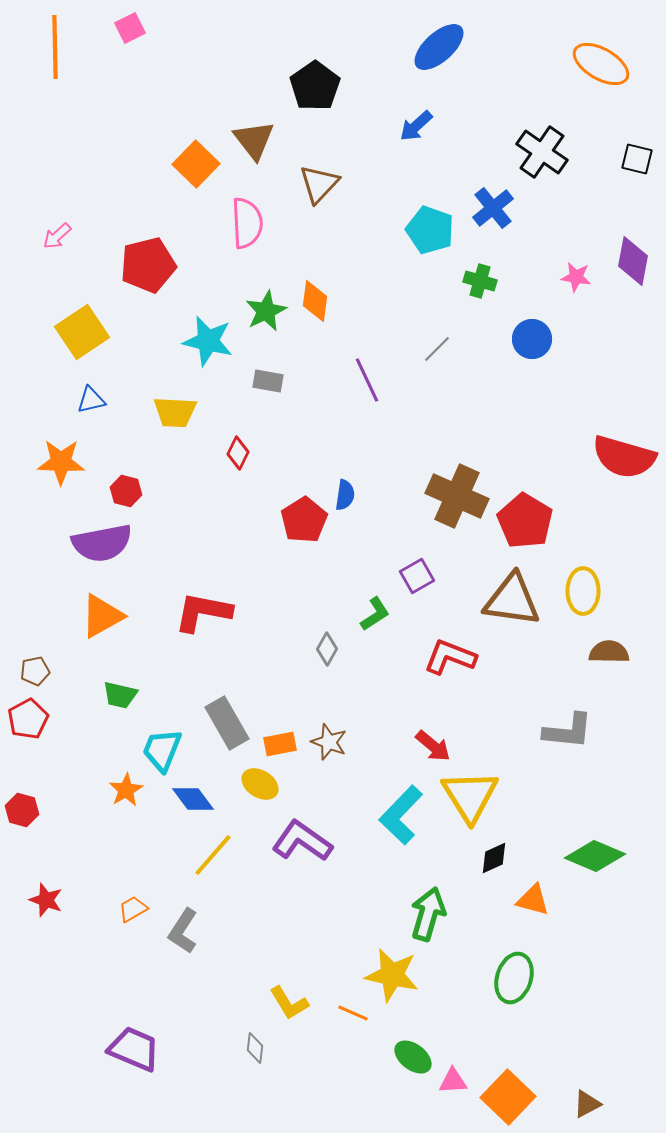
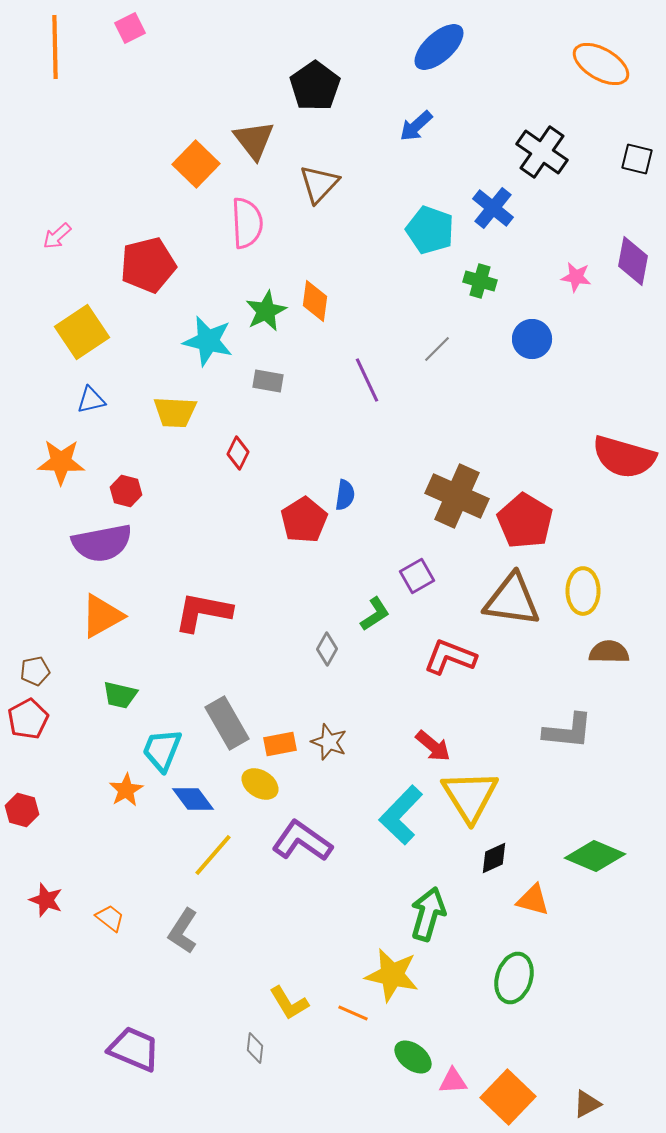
blue cross at (493, 208): rotated 12 degrees counterclockwise
orange trapezoid at (133, 909): moved 23 px left, 9 px down; rotated 68 degrees clockwise
